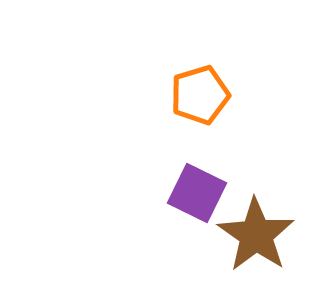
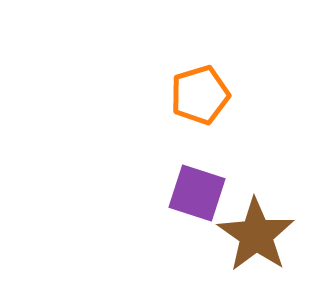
purple square: rotated 8 degrees counterclockwise
